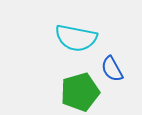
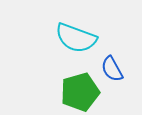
cyan semicircle: rotated 9 degrees clockwise
